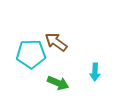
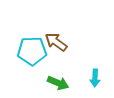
cyan pentagon: moved 1 px right, 3 px up
cyan arrow: moved 6 px down
